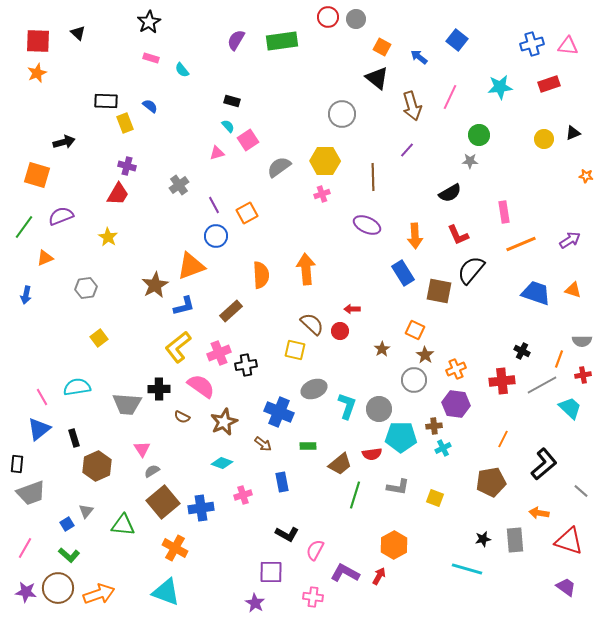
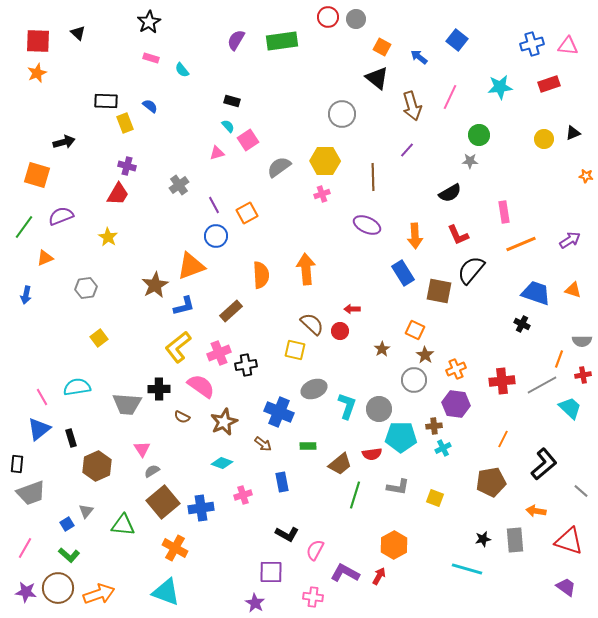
black cross at (522, 351): moved 27 px up
black rectangle at (74, 438): moved 3 px left
orange arrow at (539, 513): moved 3 px left, 2 px up
